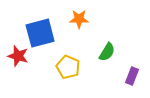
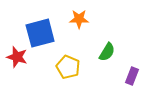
red star: moved 1 px left, 1 px down
